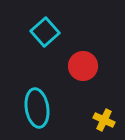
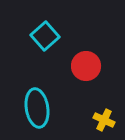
cyan square: moved 4 px down
red circle: moved 3 px right
